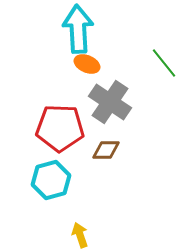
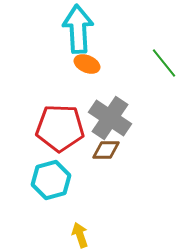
gray cross: moved 16 px down
